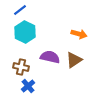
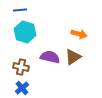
blue line: rotated 32 degrees clockwise
cyan hexagon: rotated 10 degrees counterclockwise
brown triangle: moved 1 px left, 3 px up
blue cross: moved 6 px left, 2 px down
